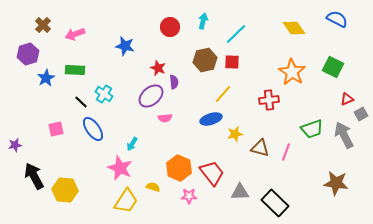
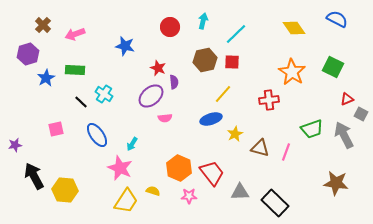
gray square at (361, 114): rotated 32 degrees counterclockwise
blue ellipse at (93, 129): moved 4 px right, 6 px down
yellow star at (235, 134): rotated 14 degrees counterclockwise
yellow semicircle at (153, 187): moved 4 px down
